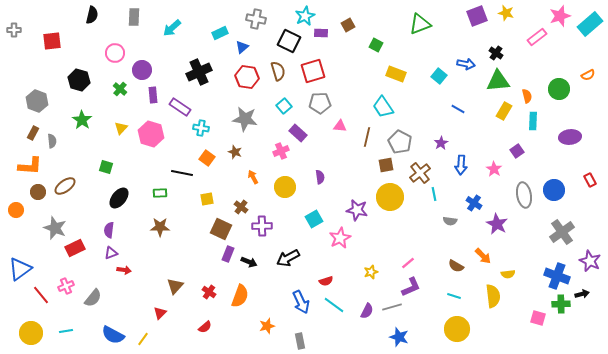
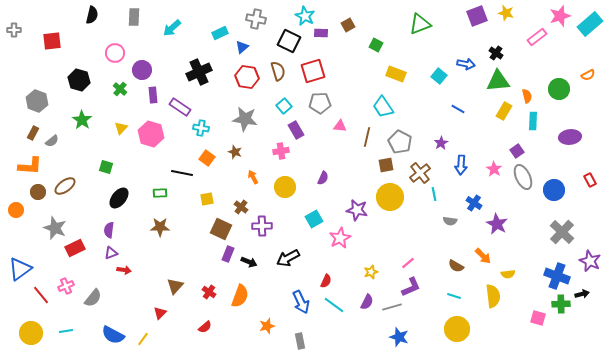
cyan star at (305, 16): rotated 18 degrees counterclockwise
purple rectangle at (298, 133): moved 2 px left, 3 px up; rotated 18 degrees clockwise
gray semicircle at (52, 141): rotated 56 degrees clockwise
pink cross at (281, 151): rotated 14 degrees clockwise
purple semicircle at (320, 177): moved 3 px right, 1 px down; rotated 32 degrees clockwise
gray ellipse at (524, 195): moved 1 px left, 18 px up; rotated 15 degrees counterclockwise
gray cross at (562, 232): rotated 10 degrees counterclockwise
red semicircle at (326, 281): rotated 48 degrees counterclockwise
purple semicircle at (367, 311): moved 9 px up
